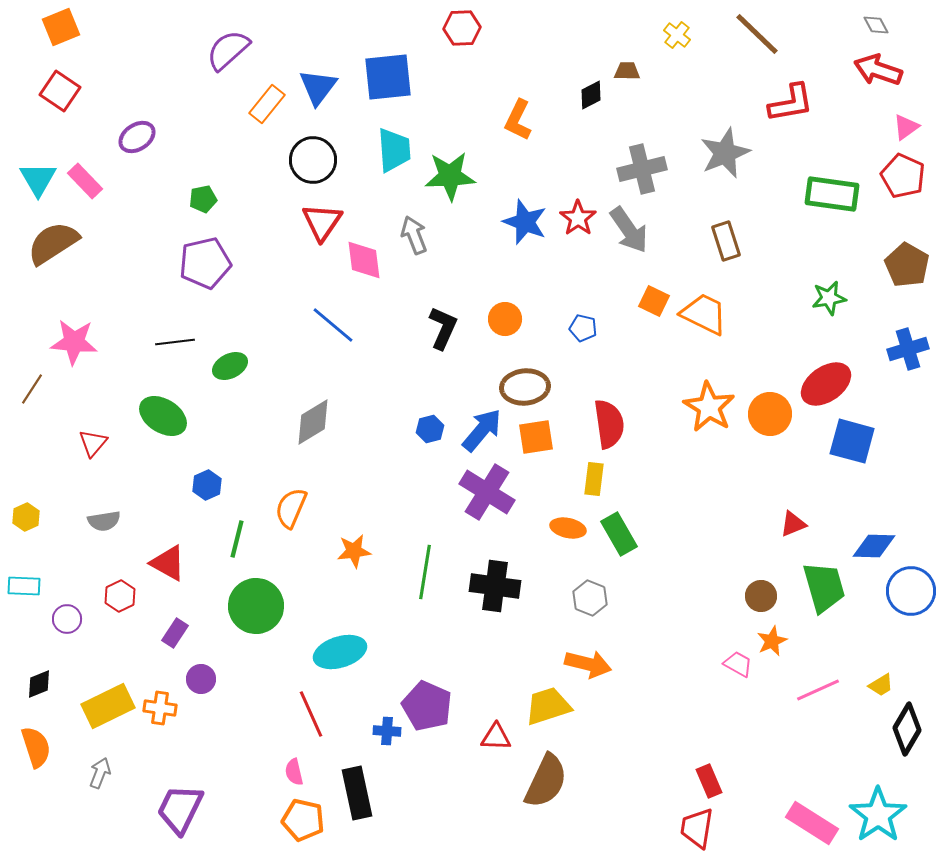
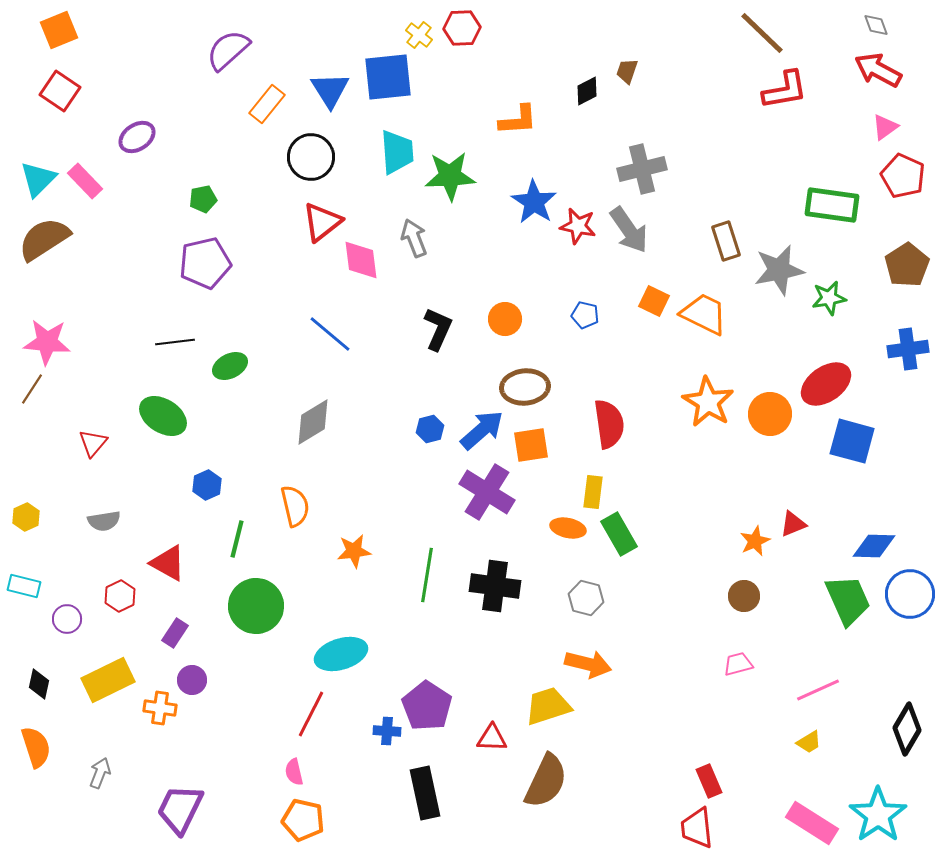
gray diamond at (876, 25): rotated 8 degrees clockwise
orange square at (61, 27): moved 2 px left, 3 px down
brown line at (757, 34): moved 5 px right, 1 px up
yellow cross at (677, 35): moved 258 px left
red arrow at (878, 70): rotated 9 degrees clockwise
brown trapezoid at (627, 71): rotated 72 degrees counterclockwise
blue triangle at (318, 87): moved 12 px right, 3 px down; rotated 9 degrees counterclockwise
black diamond at (591, 95): moved 4 px left, 4 px up
red L-shape at (791, 103): moved 6 px left, 13 px up
orange L-shape at (518, 120): rotated 120 degrees counterclockwise
pink triangle at (906, 127): moved 21 px left
cyan trapezoid at (394, 150): moved 3 px right, 2 px down
gray star at (725, 153): moved 54 px right, 117 px down; rotated 12 degrees clockwise
black circle at (313, 160): moved 2 px left, 3 px up
cyan triangle at (38, 179): rotated 15 degrees clockwise
green rectangle at (832, 194): moved 11 px down
red star at (578, 218): moved 8 px down; rotated 24 degrees counterclockwise
red triangle at (322, 222): rotated 18 degrees clockwise
blue star at (525, 222): moved 9 px right, 20 px up; rotated 12 degrees clockwise
gray arrow at (414, 235): moved 3 px down
brown semicircle at (53, 243): moved 9 px left, 4 px up
pink diamond at (364, 260): moved 3 px left
brown pentagon at (907, 265): rotated 9 degrees clockwise
blue line at (333, 325): moved 3 px left, 9 px down
black L-shape at (443, 328): moved 5 px left, 1 px down
blue pentagon at (583, 328): moved 2 px right, 13 px up
pink star at (74, 342): moved 27 px left
blue cross at (908, 349): rotated 9 degrees clockwise
orange star at (709, 407): moved 1 px left, 5 px up
blue arrow at (482, 430): rotated 9 degrees clockwise
orange square at (536, 437): moved 5 px left, 8 px down
yellow rectangle at (594, 479): moved 1 px left, 13 px down
orange semicircle at (291, 508): moved 4 px right, 2 px up; rotated 144 degrees clockwise
green line at (425, 572): moved 2 px right, 3 px down
cyan rectangle at (24, 586): rotated 12 degrees clockwise
green trapezoid at (824, 587): moved 24 px right, 13 px down; rotated 8 degrees counterclockwise
blue circle at (911, 591): moved 1 px left, 3 px down
brown circle at (761, 596): moved 17 px left
gray hexagon at (590, 598): moved 4 px left; rotated 8 degrees counterclockwise
orange star at (772, 641): moved 17 px left, 100 px up
cyan ellipse at (340, 652): moved 1 px right, 2 px down
pink trapezoid at (738, 664): rotated 44 degrees counterclockwise
purple circle at (201, 679): moved 9 px left, 1 px down
black diamond at (39, 684): rotated 56 degrees counterclockwise
yellow trapezoid at (881, 685): moved 72 px left, 57 px down
yellow rectangle at (108, 706): moved 26 px up
purple pentagon at (427, 706): rotated 9 degrees clockwise
red line at (311, 714): rotated 51 degrees clockwise
red triangle at (496, 737): moved 4 px left, 1 px down
black rectangle at (357, 793): moved 68 px right
red trapezoid at (697, 828): rotated 15 degrees counterclockwise
